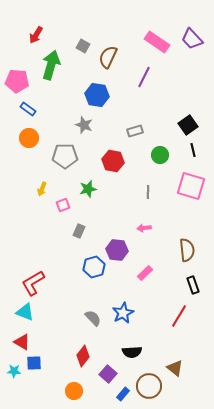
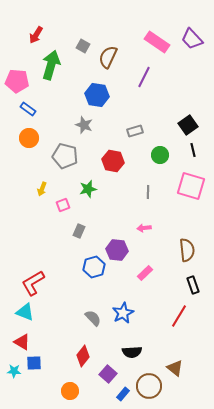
gray pentagon at (65, 156): rotated 15 degrees clockwise
orange circle at (74, 391): moved 4 px left
